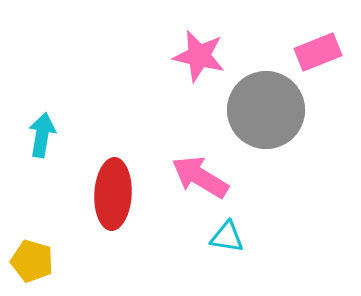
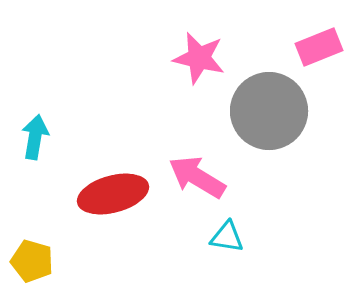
pink rectangle: moved 1 px right, 5 px up
pink star: moved 2 px down
gray circle: moved 3 px right, 1 px down
cyan arrow: moved 7 px left, 2 px down
pink arrow: moved 3 px left
red ellipse: rotated 72 degrees clockwise
